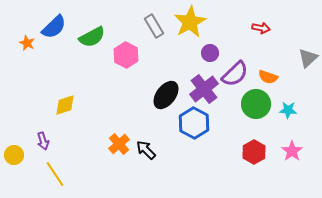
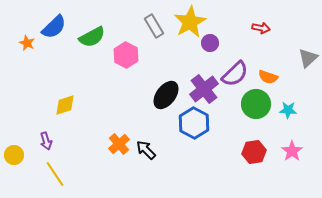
purple circle: moved 10 px up
purple arrow: moved 3 px right
red hexagon: rotated 20 degrees clockwise
